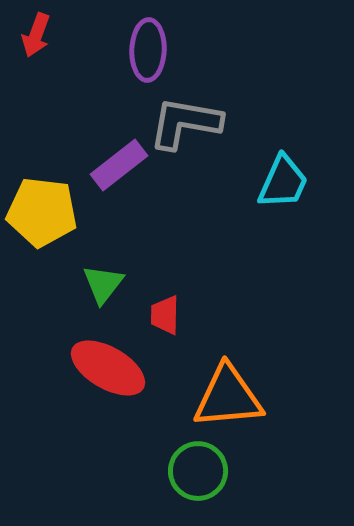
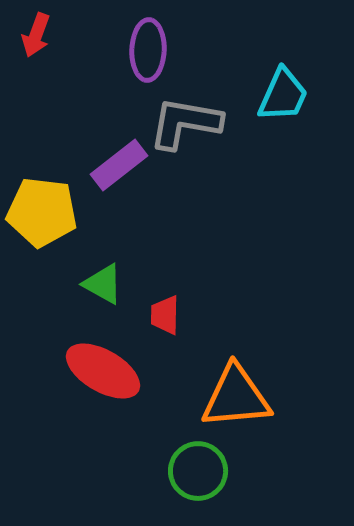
cyan trapezoid: moved 87 px up
green triangle: rotated 39 degrees counterclockwise
red ellipse: moved 5 px left, 3 px down
orange triangle: moved 8 px right
